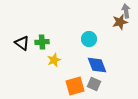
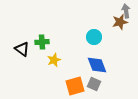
cyan circle: moved 5 px right, 2 px up
black triangle: moved 6 px down
